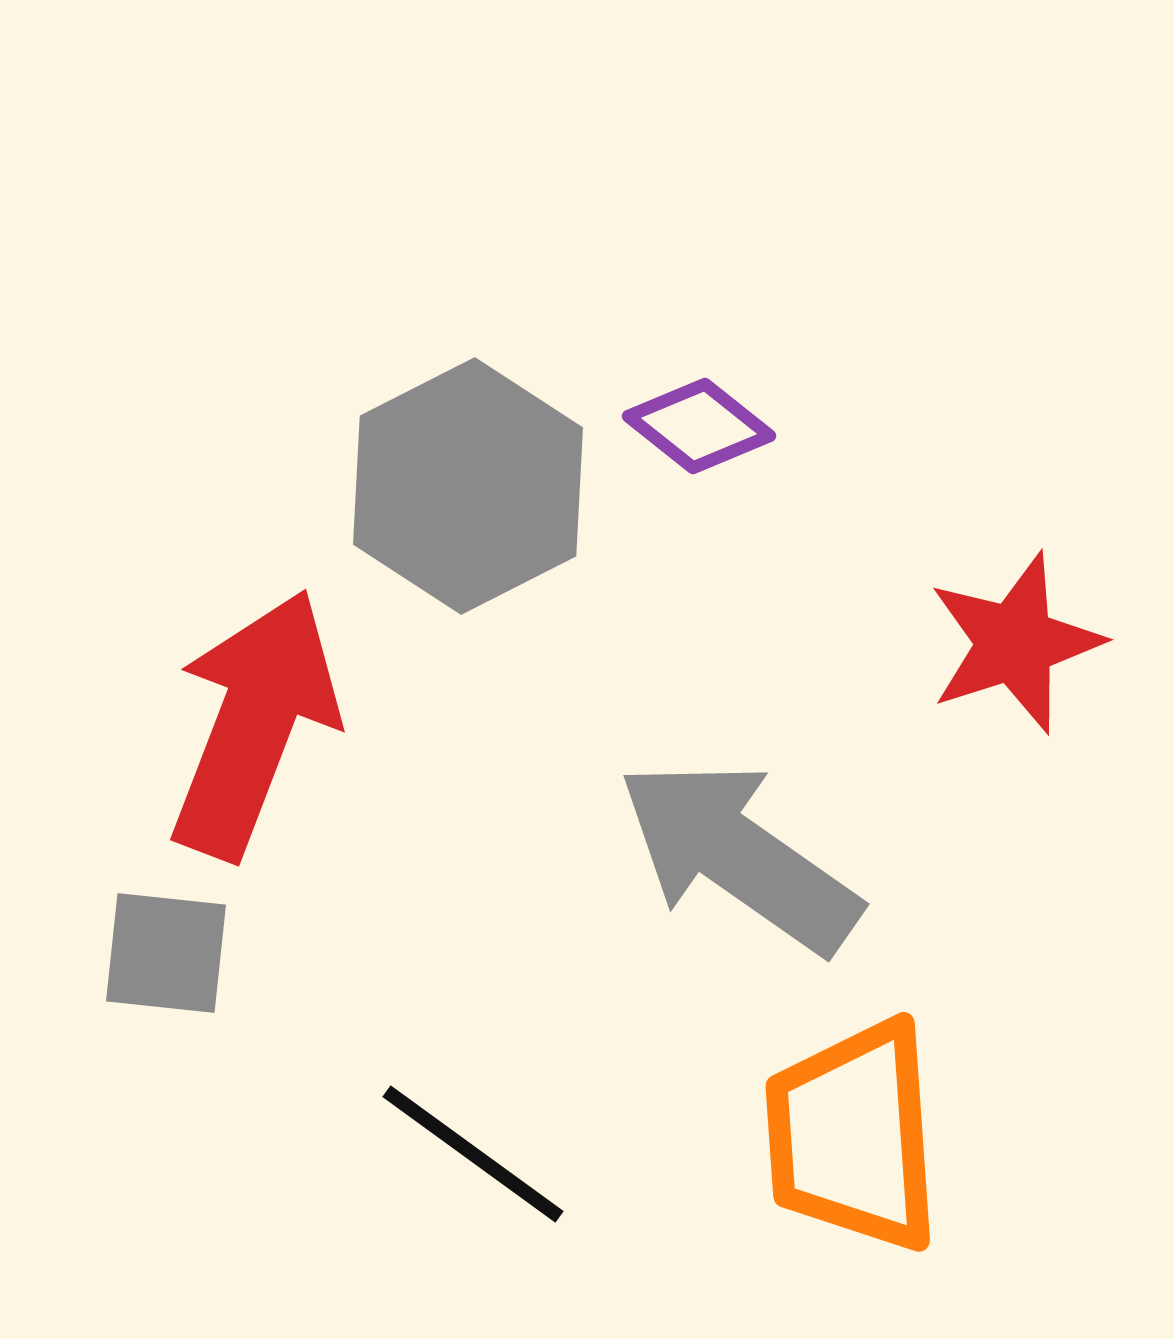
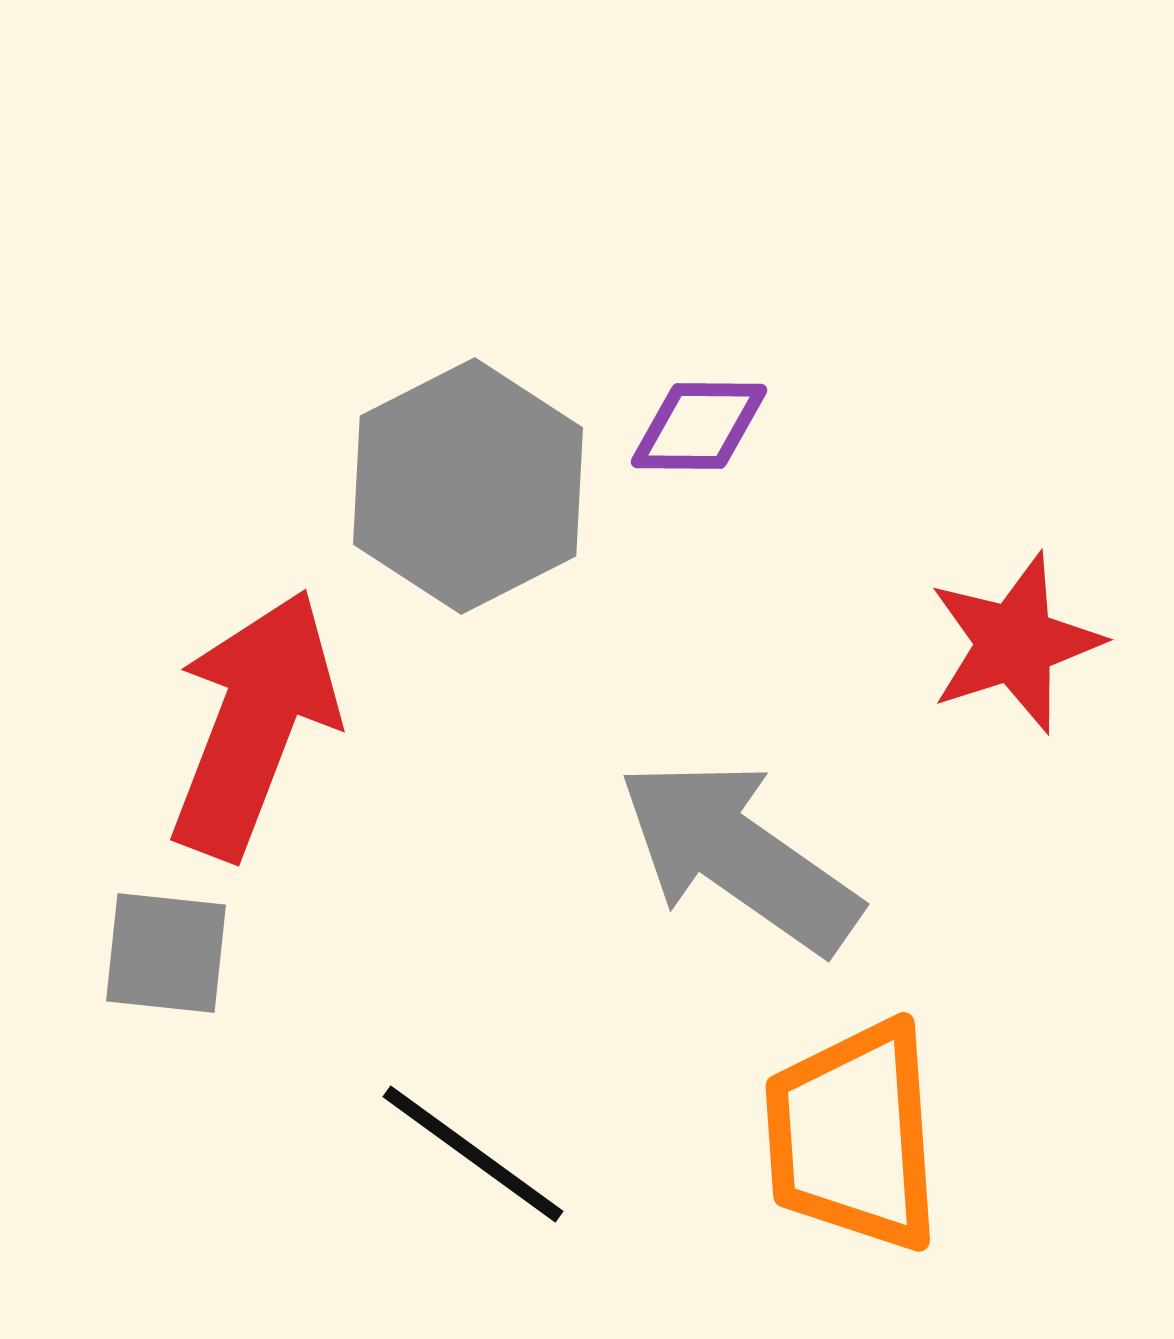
purple diamond: rotated 38 degrees counterclockwise
